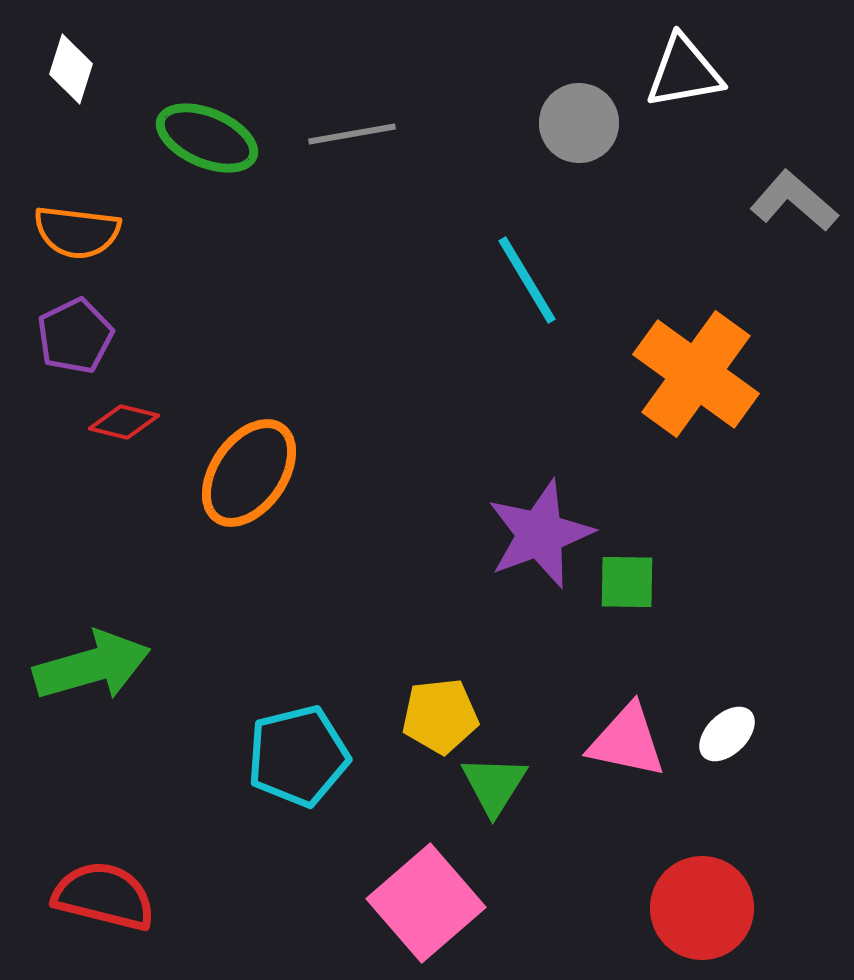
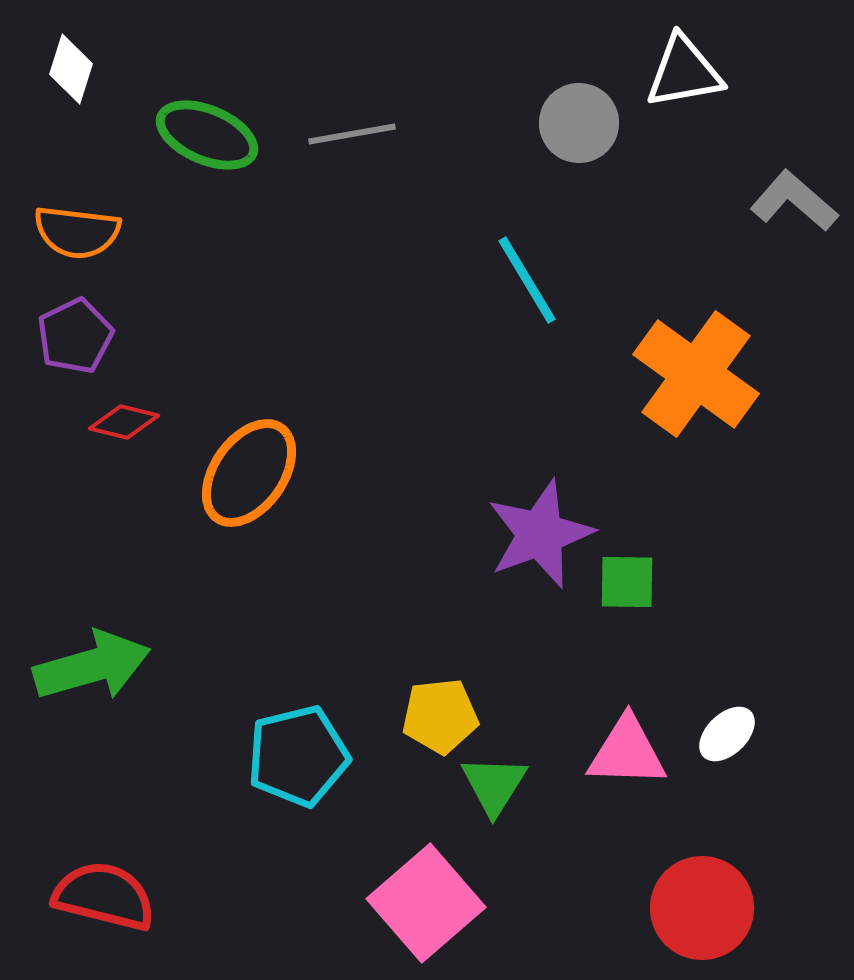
green ellipse: moved 3 px up
pink triangle: moved 11 px down; rotated 10 degrees counterclockwise
